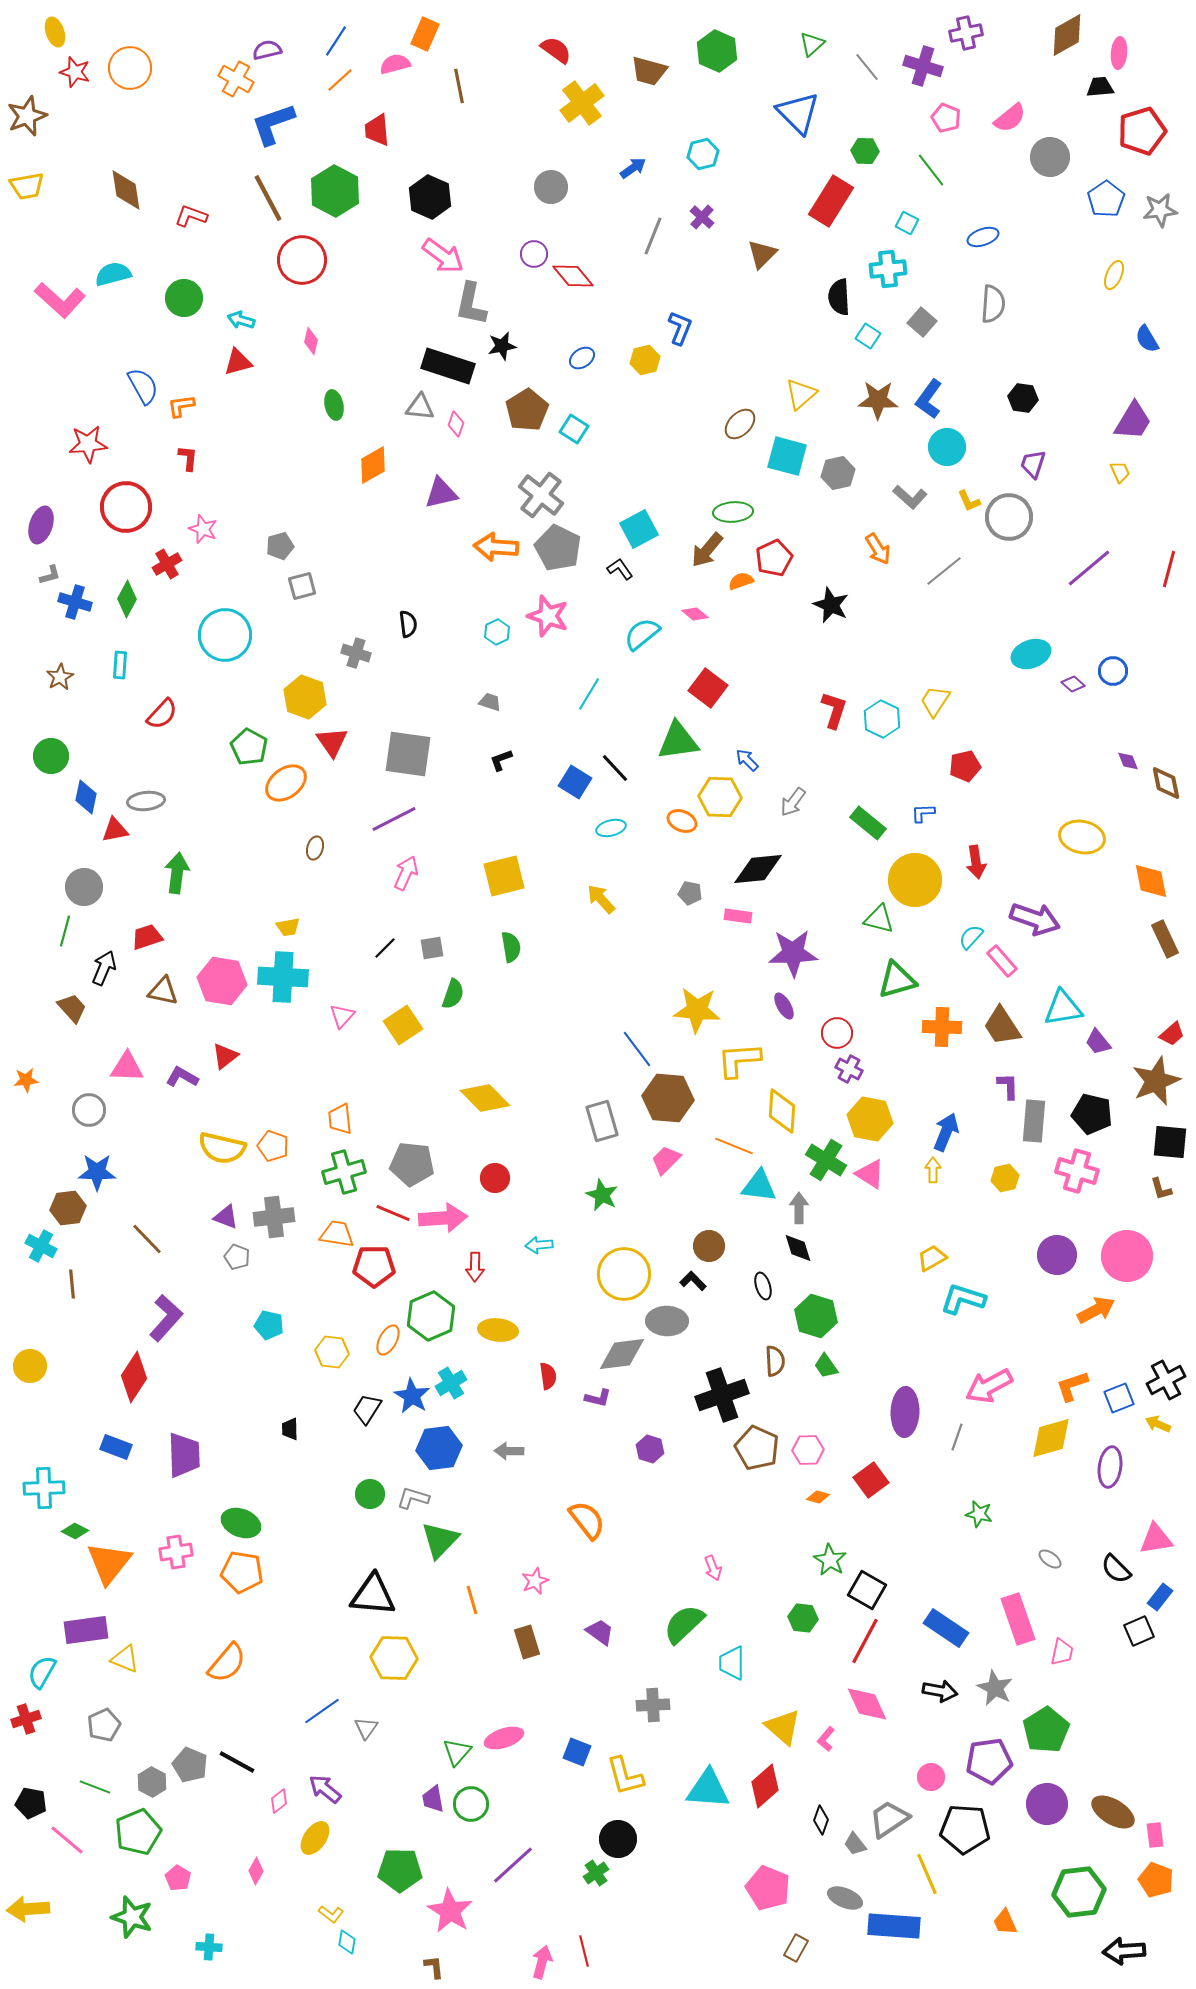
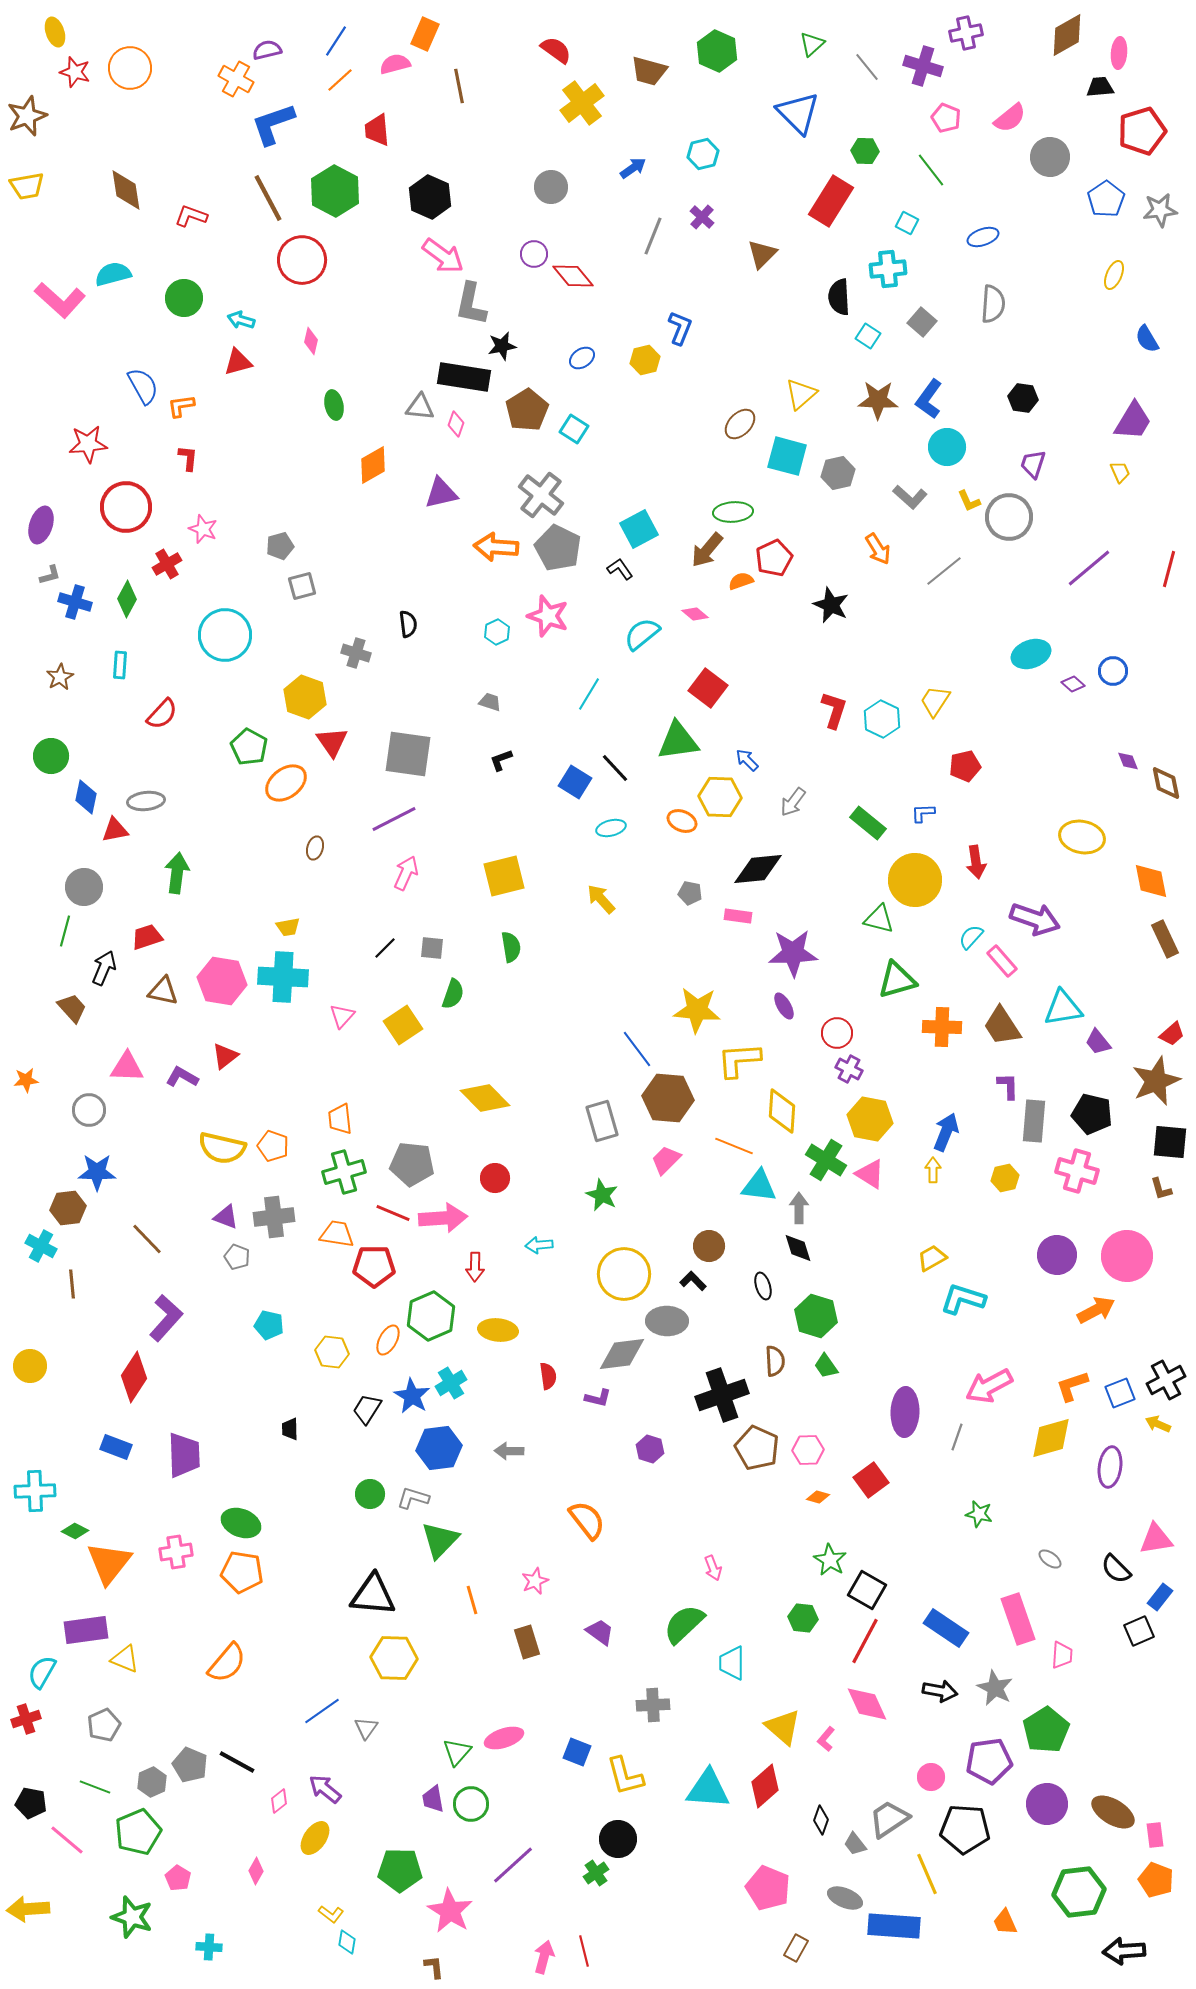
black rectangle at (448, 366): moved 16 px right, 11 px down; rotated 9 degrees counterclockwise
gray square at (432, 948): rotated 15 degrees clockwise
blue square at (1119, 1398): moved 1 px right, 5 px up
cyan cross at (44, 1488): moved 9 px left, 3 px down
pink trapezoid at (1062, 1652): moved 3 px down; rotated 8 degrees counterclockwise
gray hexagon at (152, 1782): rotated 8 degrees clockwise
pink arrow at (542, 1962): moved 2 px right, 5 px up
